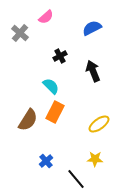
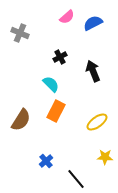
pink semicircle: moved 21 px right
blue semicircle: moved 1 px right, 5 px up
gray cross: rotated 18 degrees counterclockwise
black cross: moved 1 px down
cyan semicircle: moved 2 px up
orange rectangle: moved 1 px right, 1 px up
brown semicircle: moved 7 px left
yellow ellipse: moved 2 px left, 2 px up
yellow star: moved 10 px right, 2 px up
